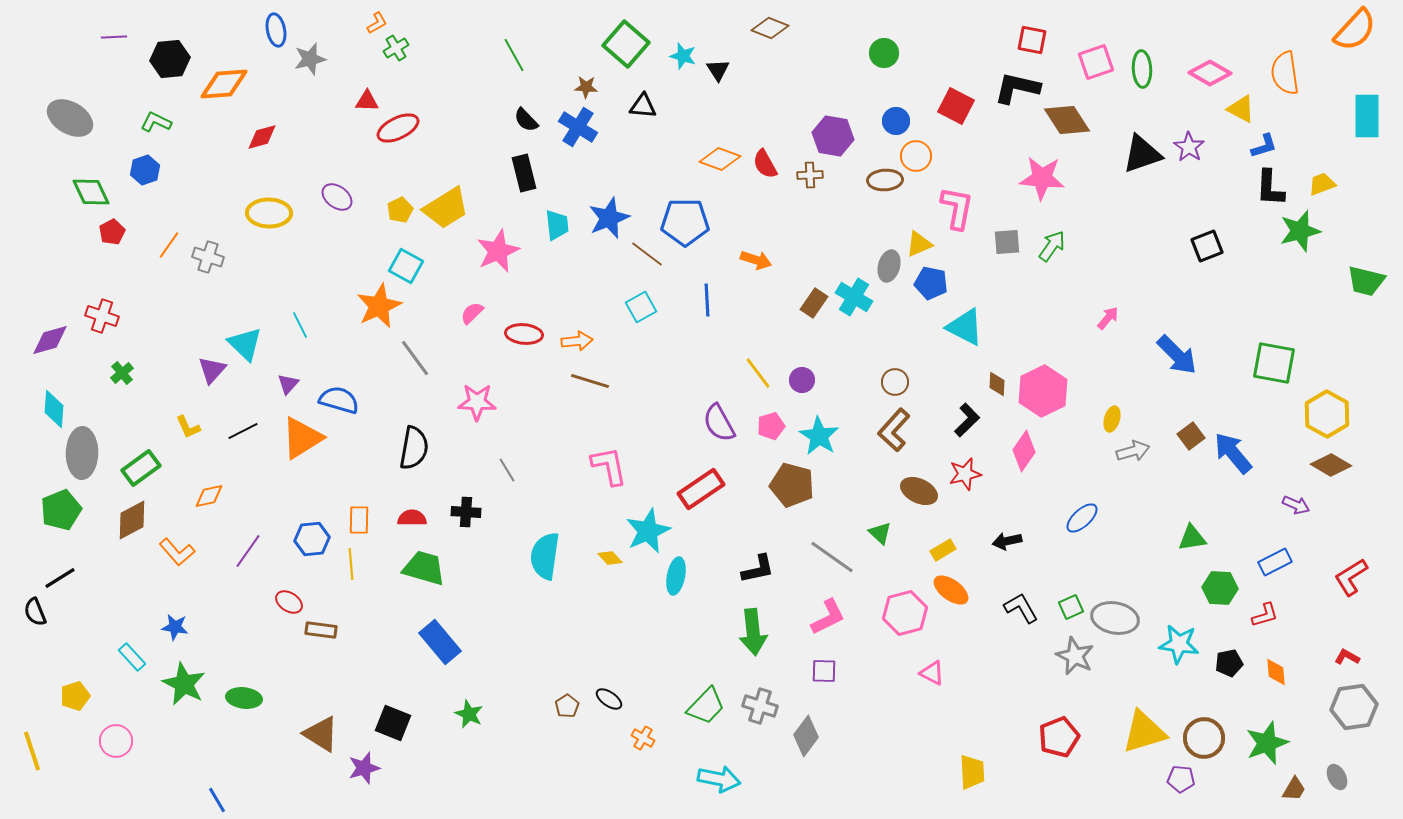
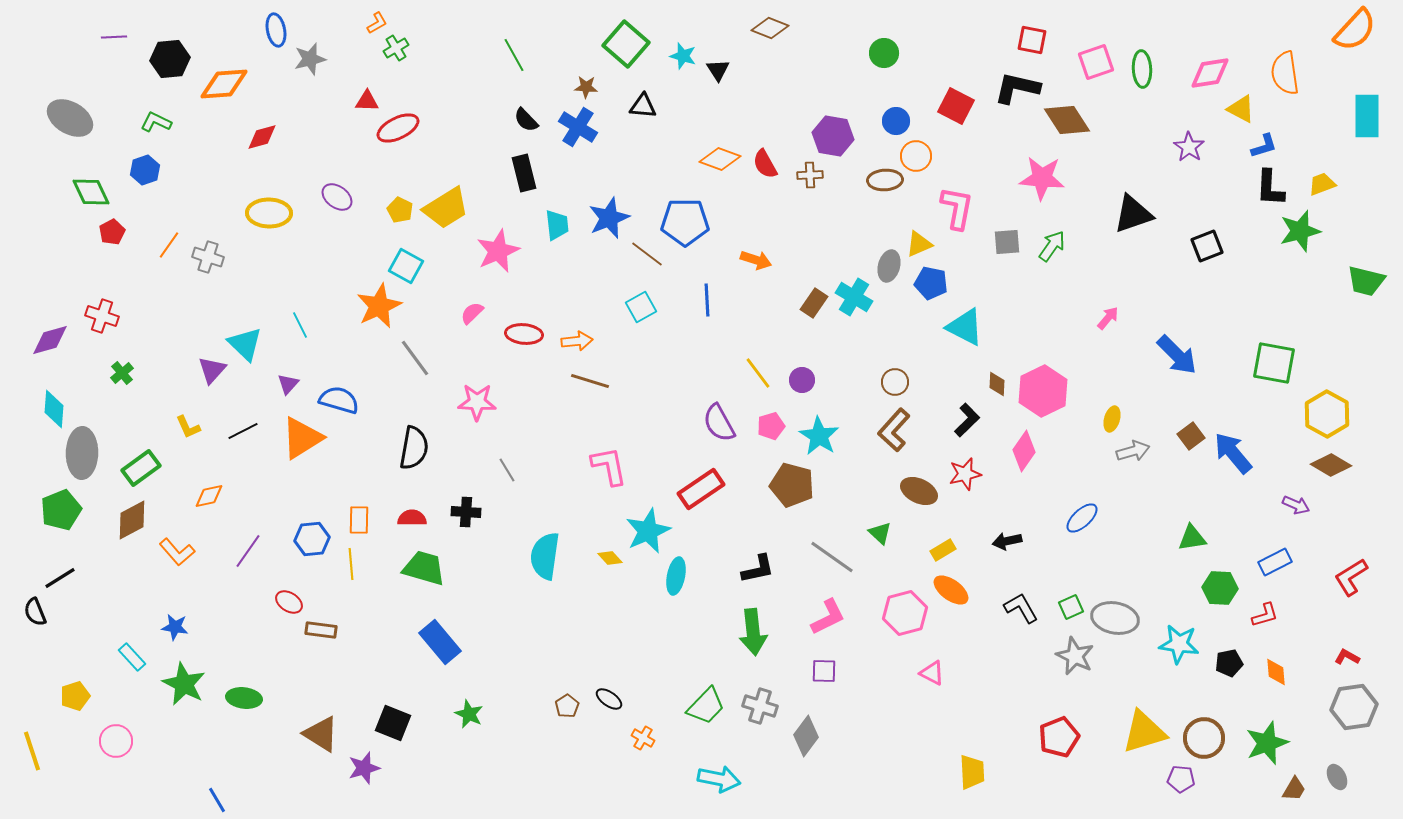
pink diamond at (1210, 73): rotated 39 degrees counterclockwise
black triangle at (1142, 154): moved 9 px left, 60 px down
yellow pentagon at (400, 210): rotated 20 degrees counterclockwise
